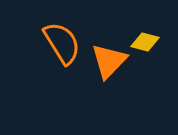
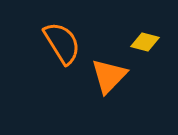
orange triangle: moved 15 px down
